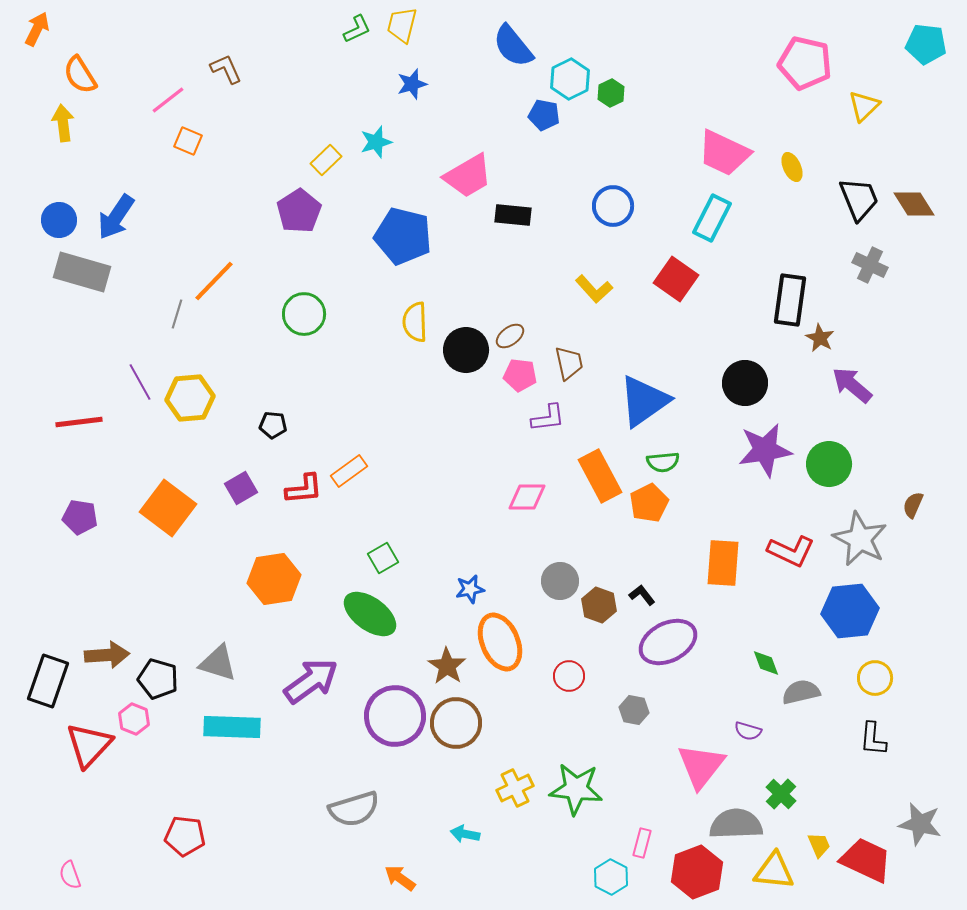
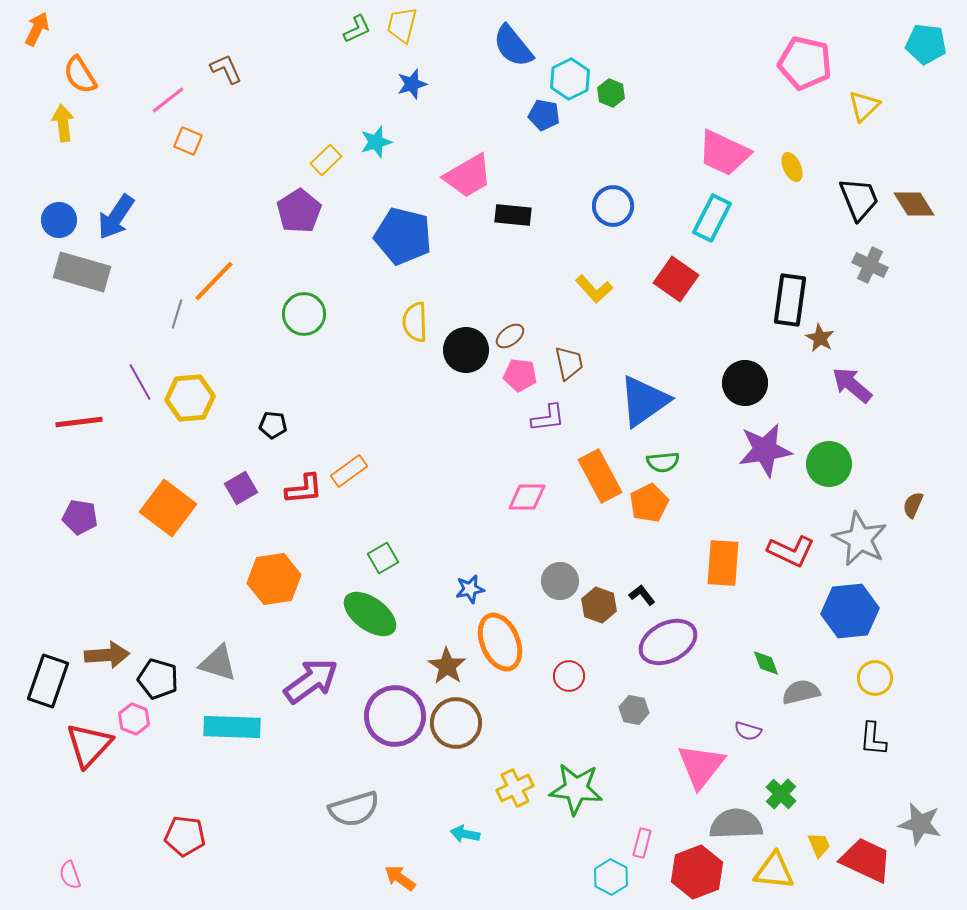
green hexagon at (611, 93): rotated 12 degrees counterclockwise
